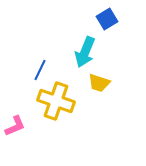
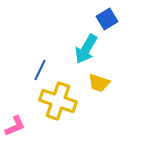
cyan arrow: moved 1 px right, 3 px up; rotated 8 degrees clockwise
yellow cross: moved 2 px right
